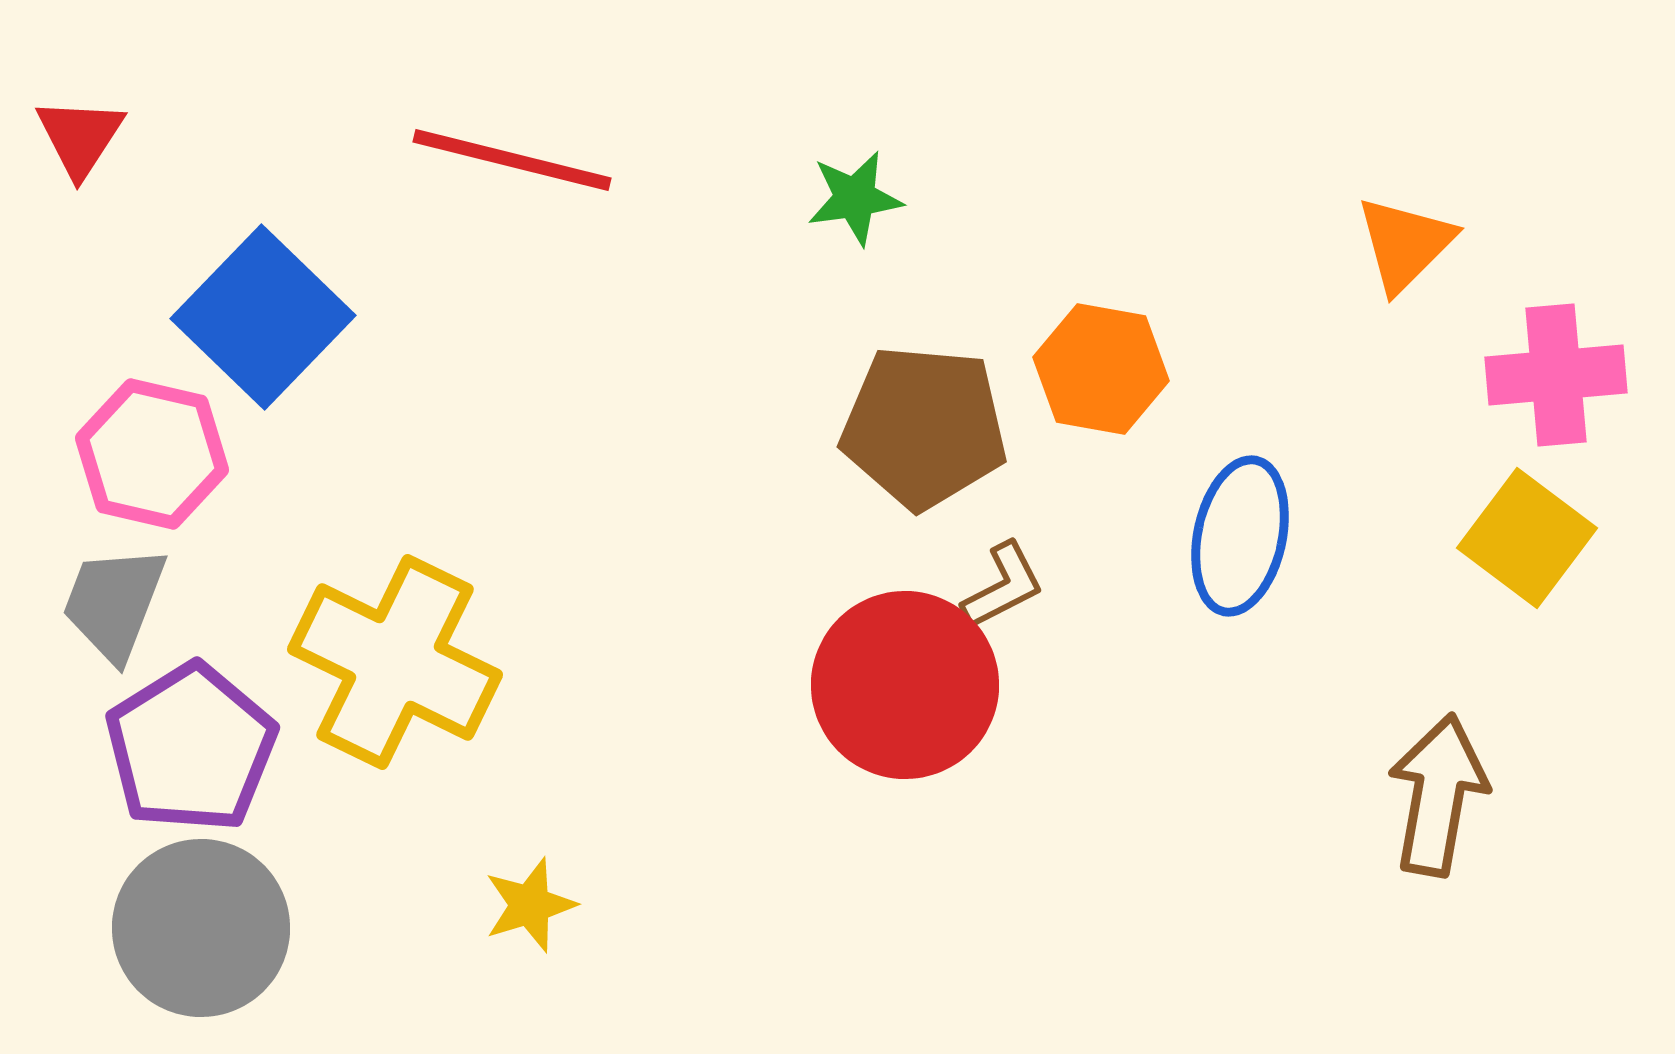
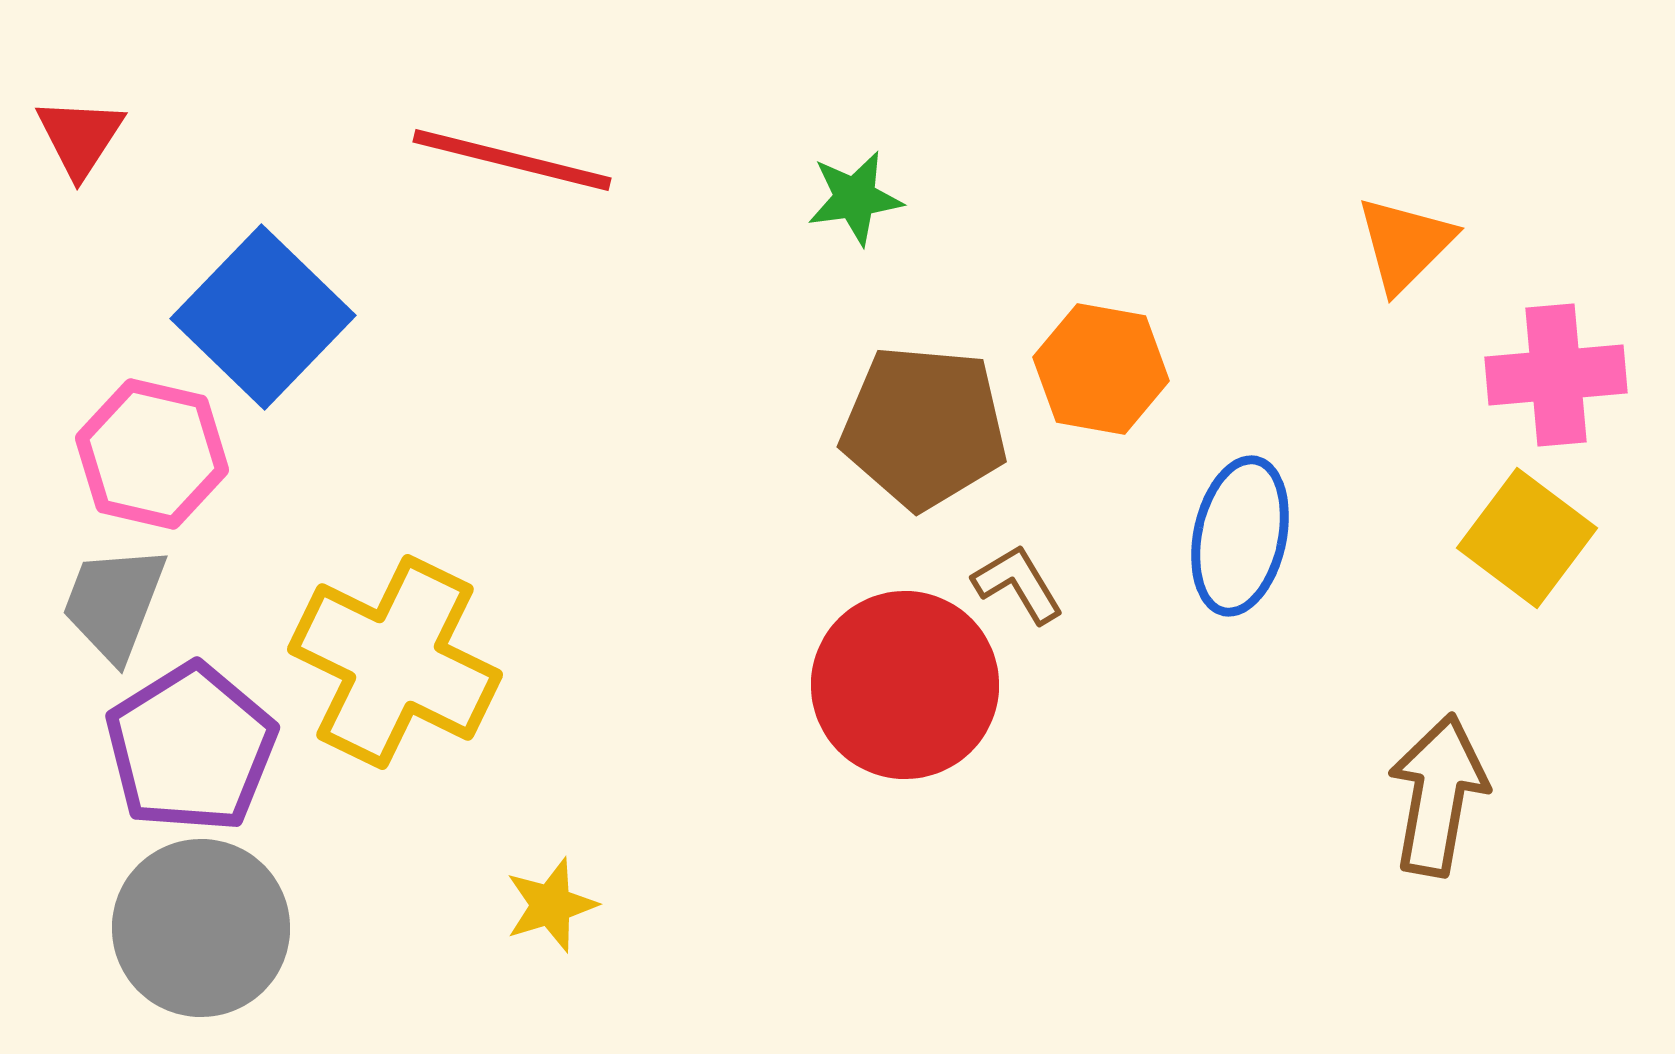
brown L-shape: moved 15 px right, 2 px up; rotated 94 degrees counterclockwise
yellow star: moved 21 px right
